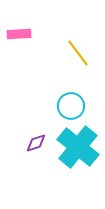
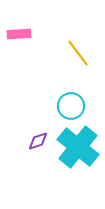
purple diamond: moved 2 px right, 2 px up
